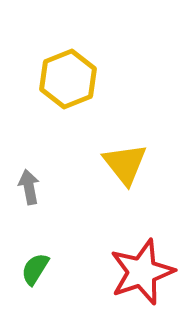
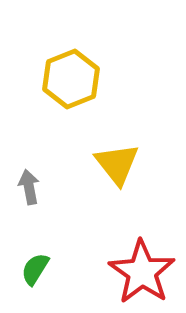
yellow hexagon: moved 3 px right
yellow triangle: moved 8 px left
red star: rotated 18 degrees counterclockwise
